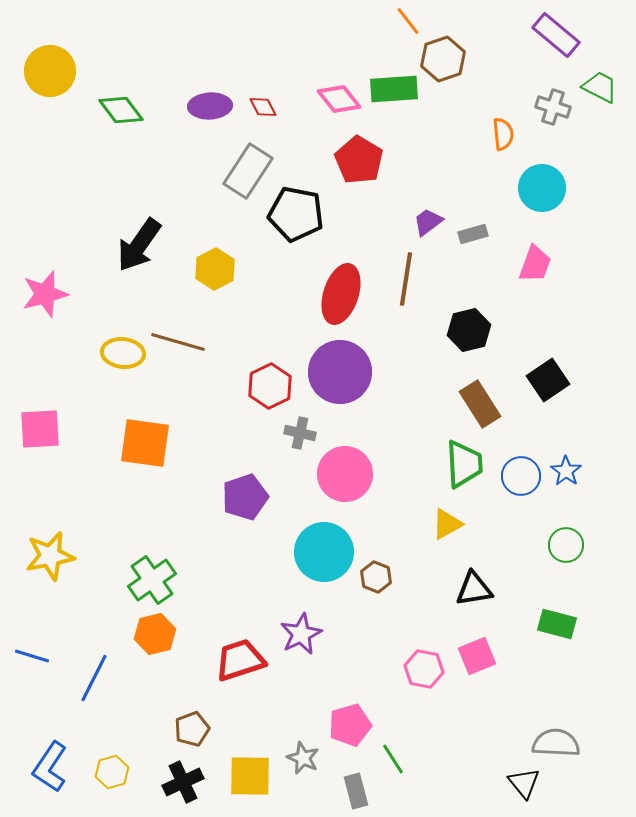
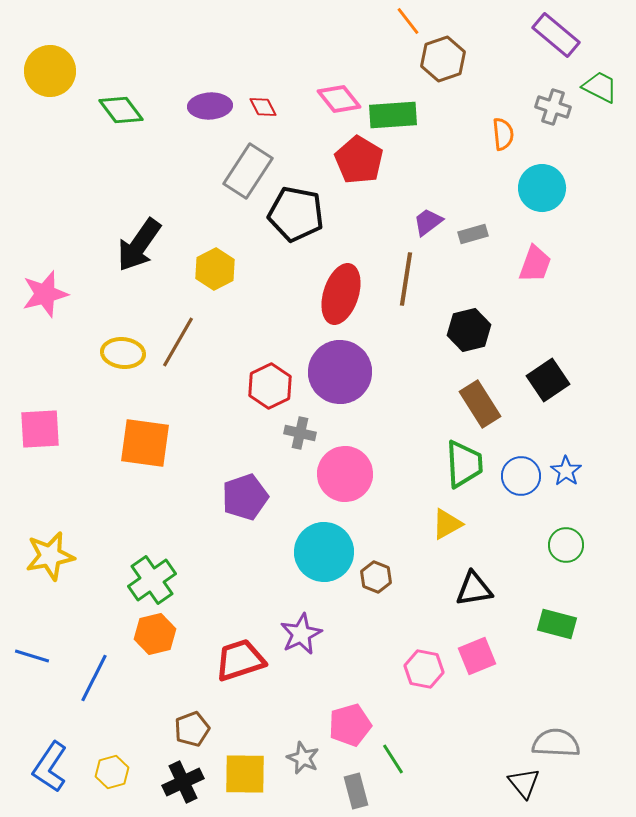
green rectangle at (394, 89): moved 1 px left, 26 px down
brown line at (178, 342): rotated 76 degrees counterclockwise
yellow square at (250, 776): moved 5 px left, 2 px up
